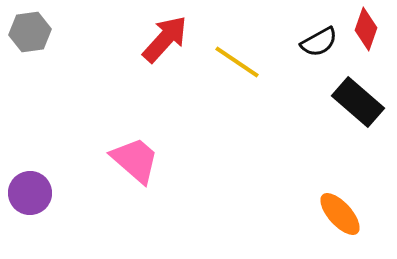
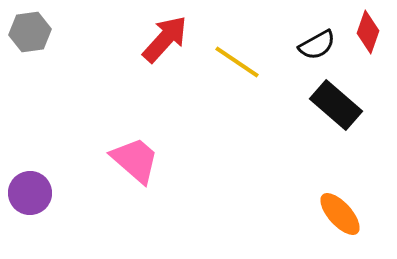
red diamond: moved 2 px right, 3 px down
black semicircle: moved 2 px left, 3 px down
black rectangle: moved 22 px left, 3 px down
